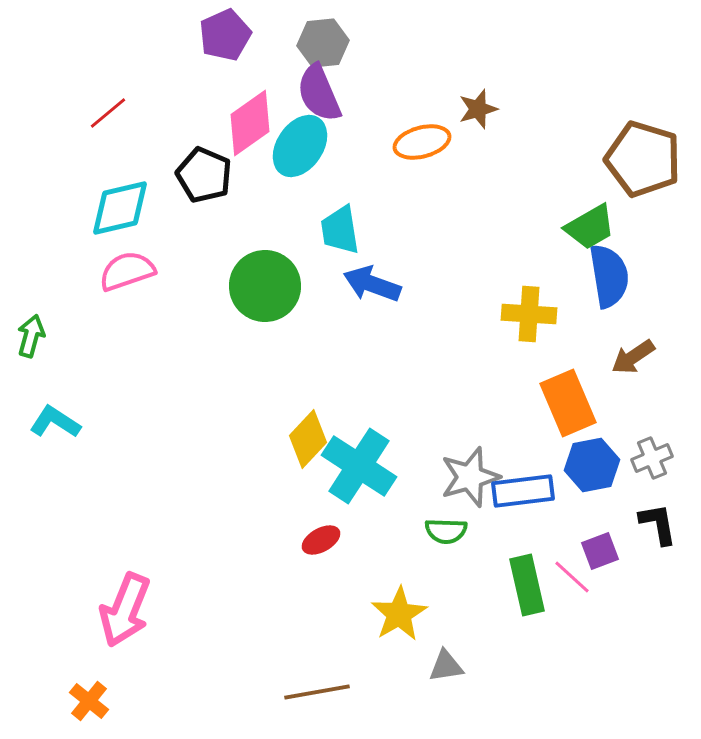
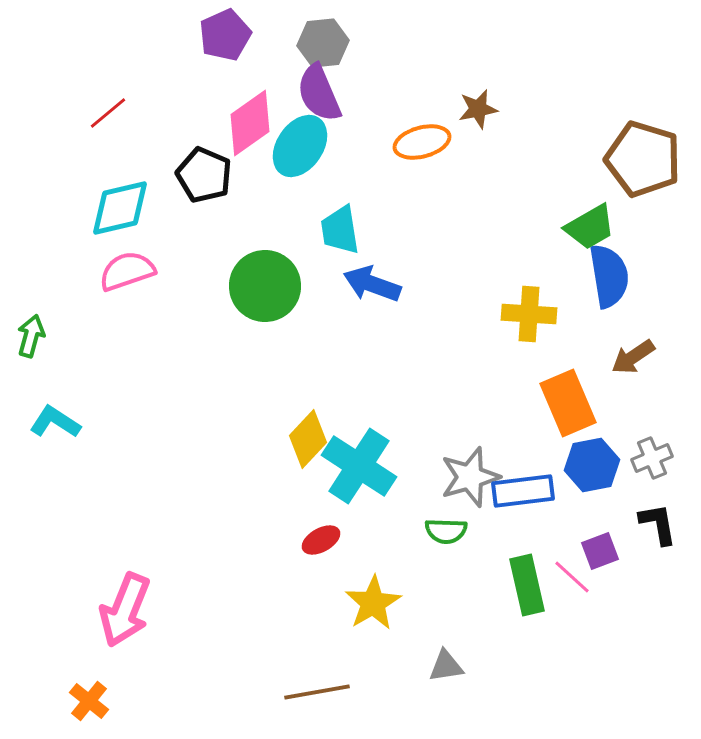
brown star: rotated 6 degrees clockwise
yellow star: moved 26 px left, 11 px up
